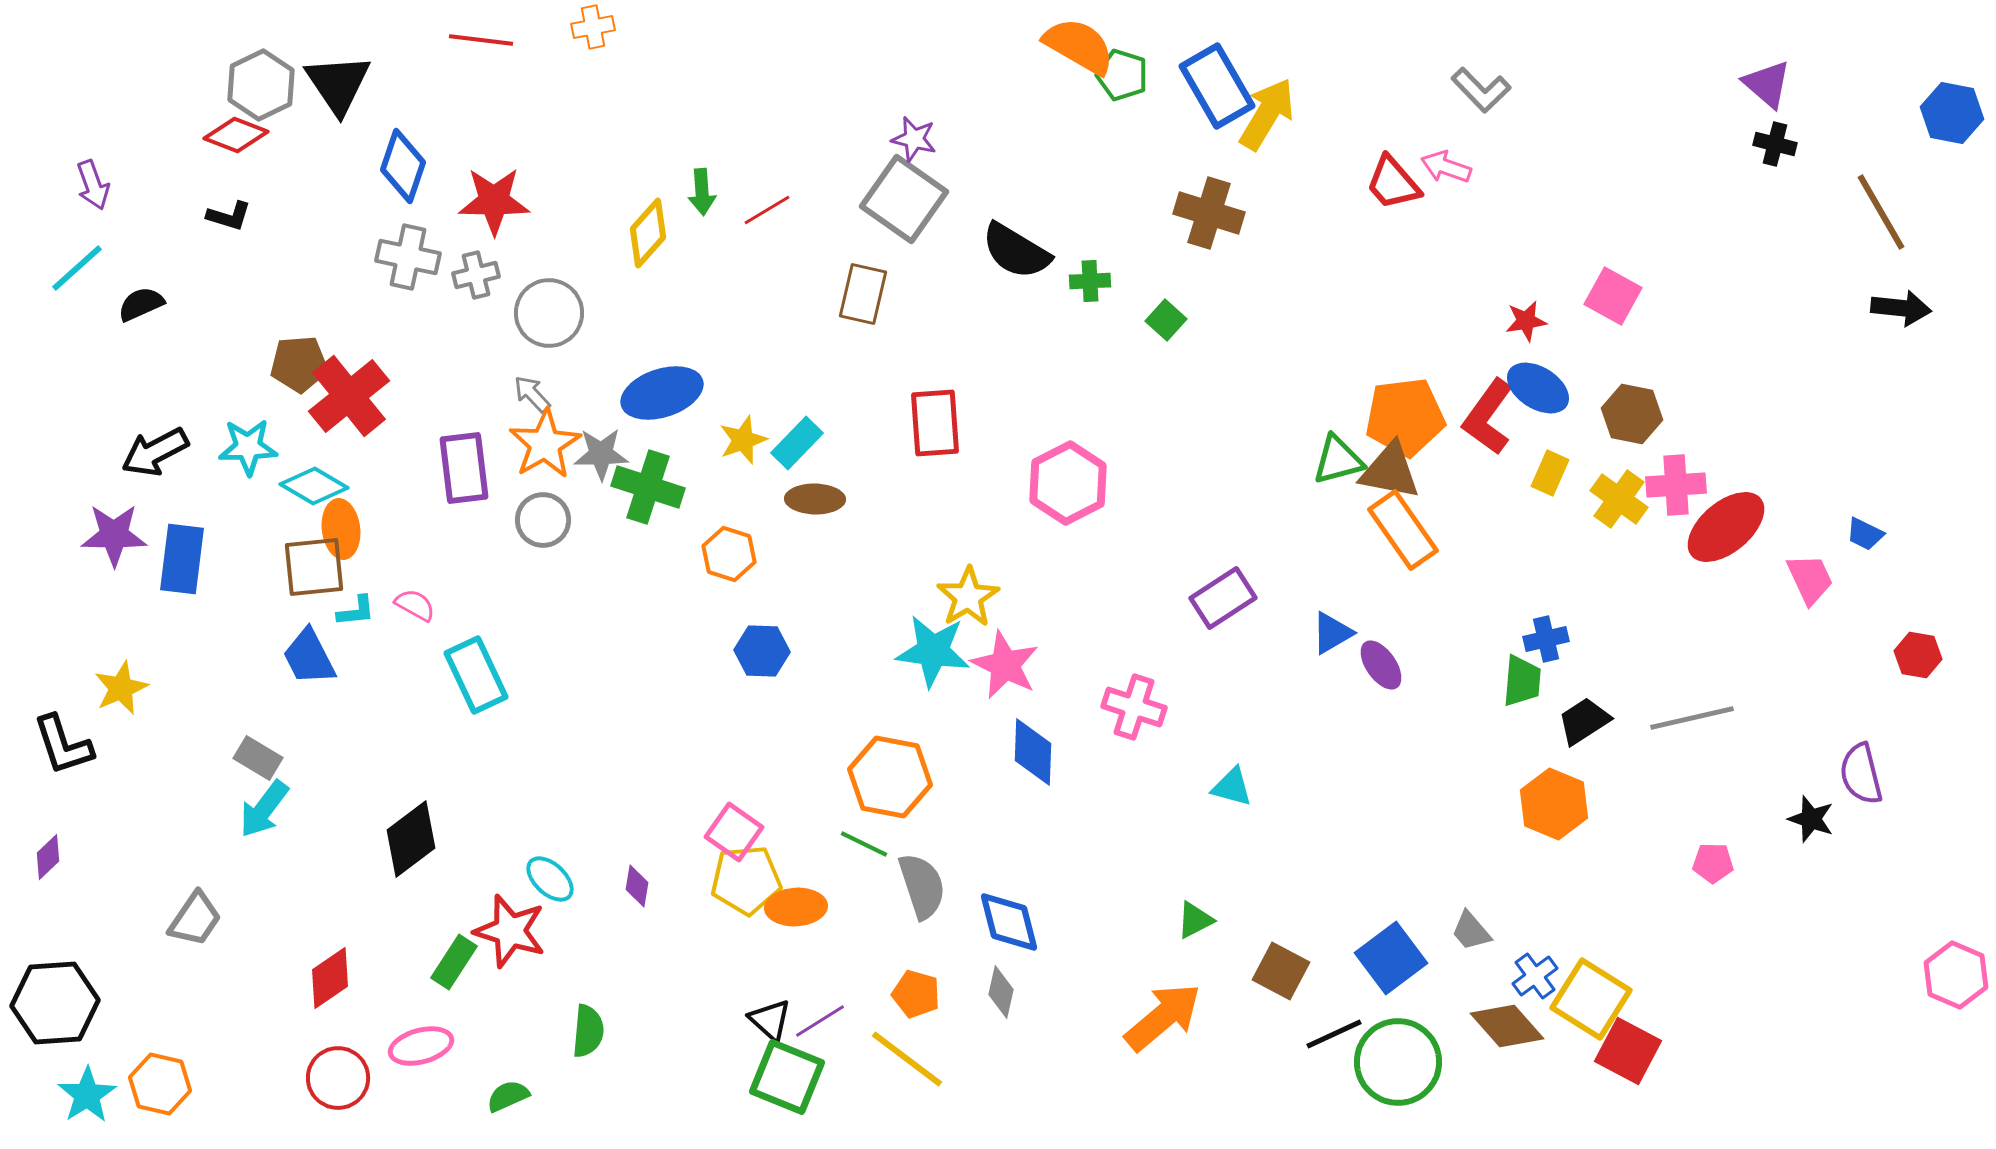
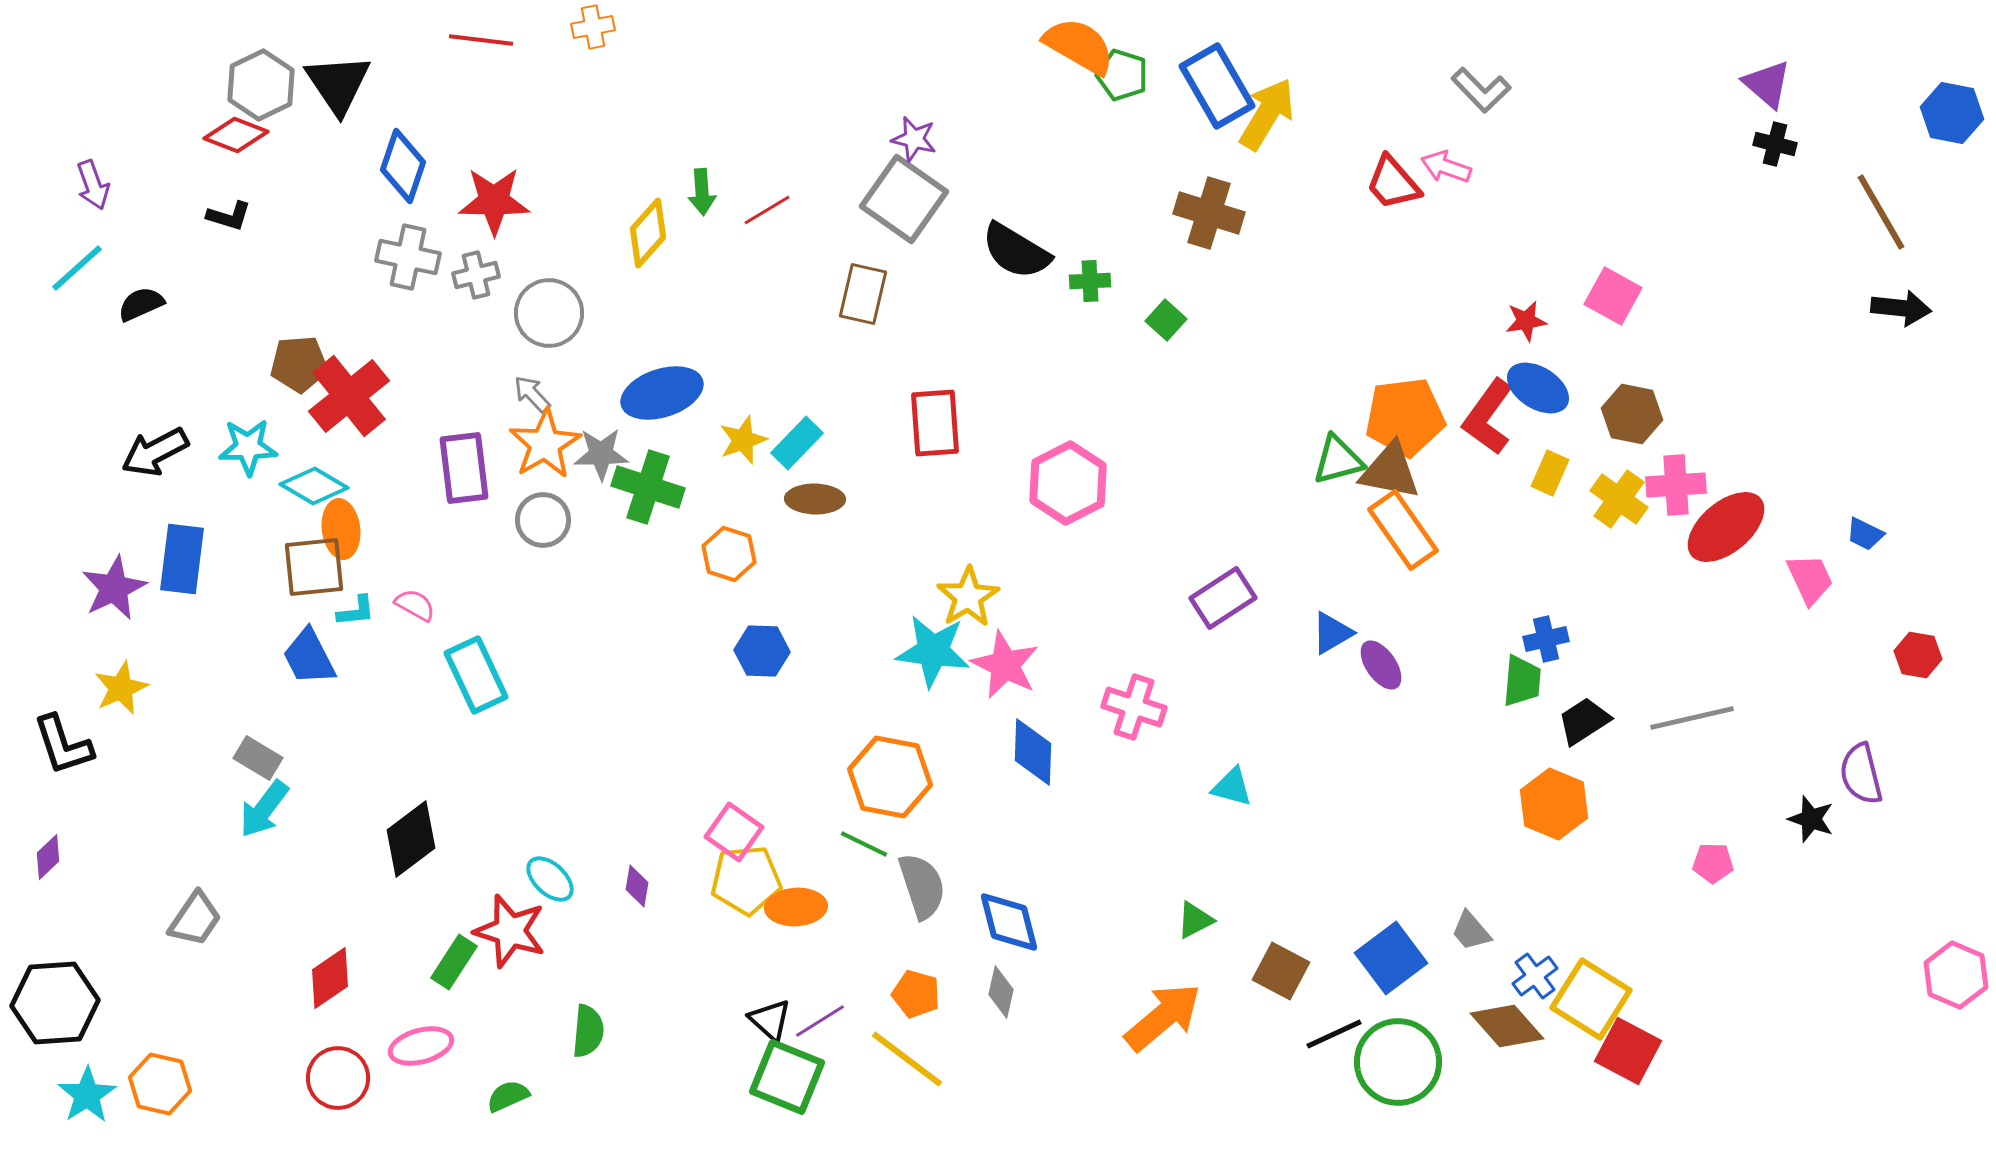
purple star at (114, 535): moved 53 px down; rotated 26 degrees counterclockwise
